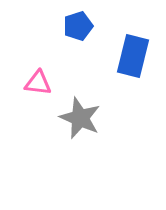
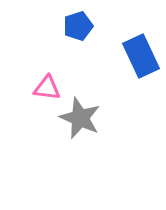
blue rectangle: moved 8 px right; rotated 39 degrees counterclockwise
pink triangle: moved 9 px right, 5 px down
